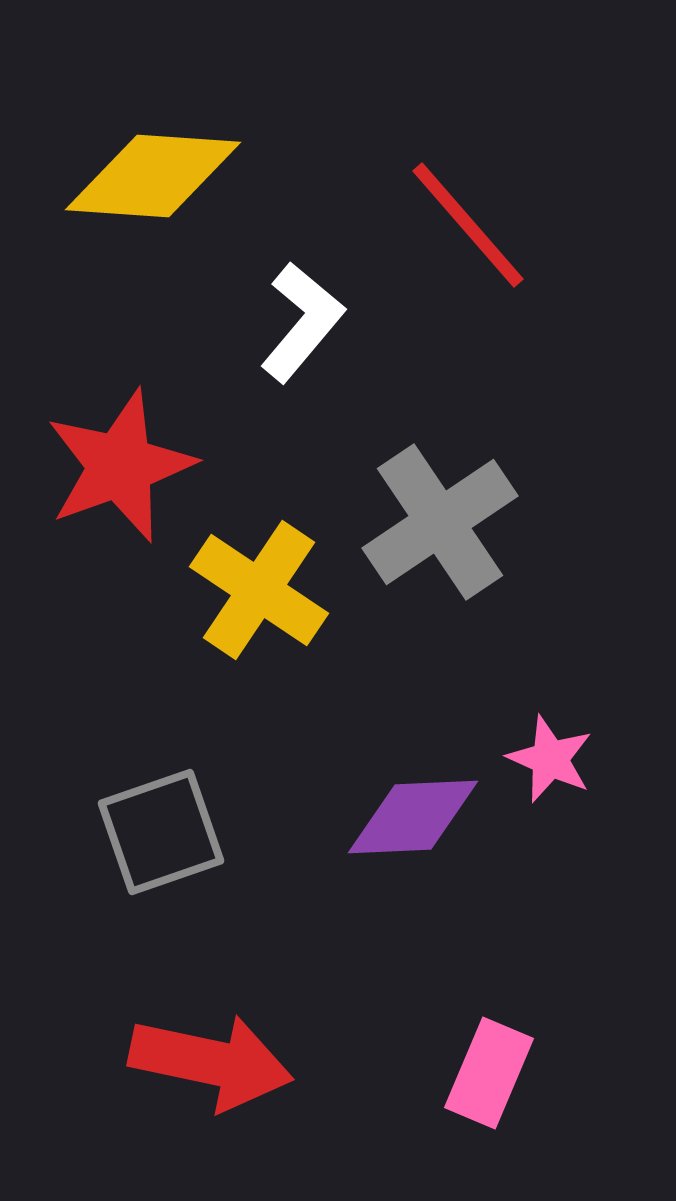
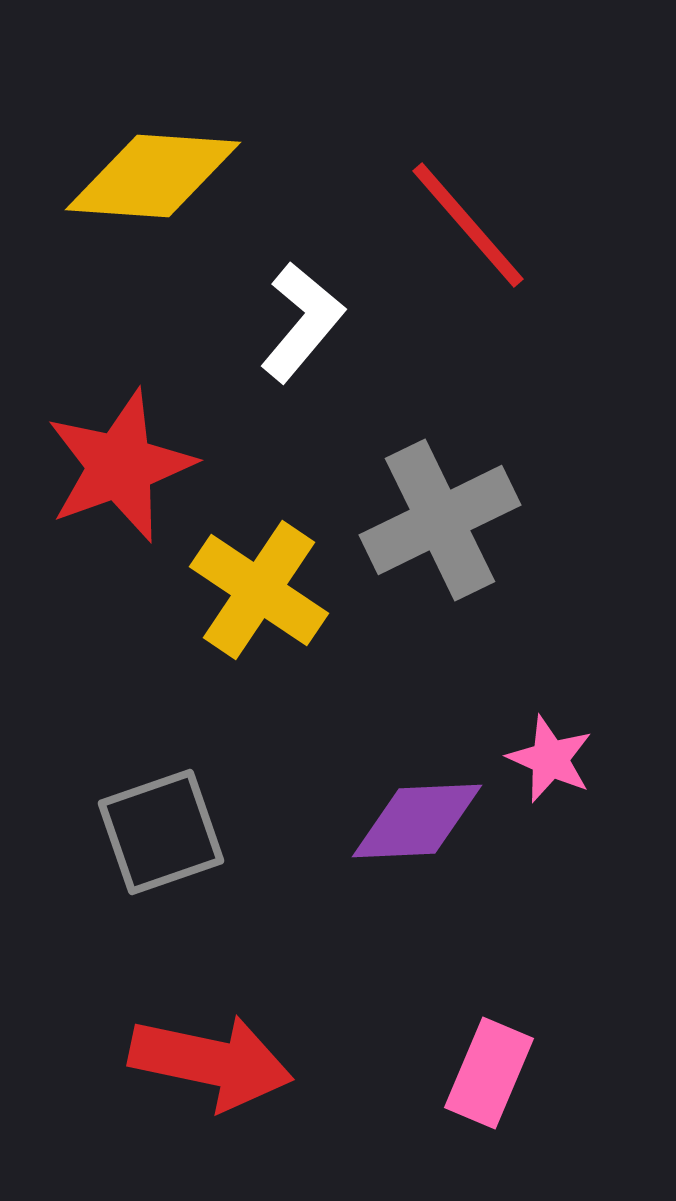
gray cross: moved 2 px up; rotated 8 degrees clockwise
purple diamond: moved 4 px right, 4 px down
